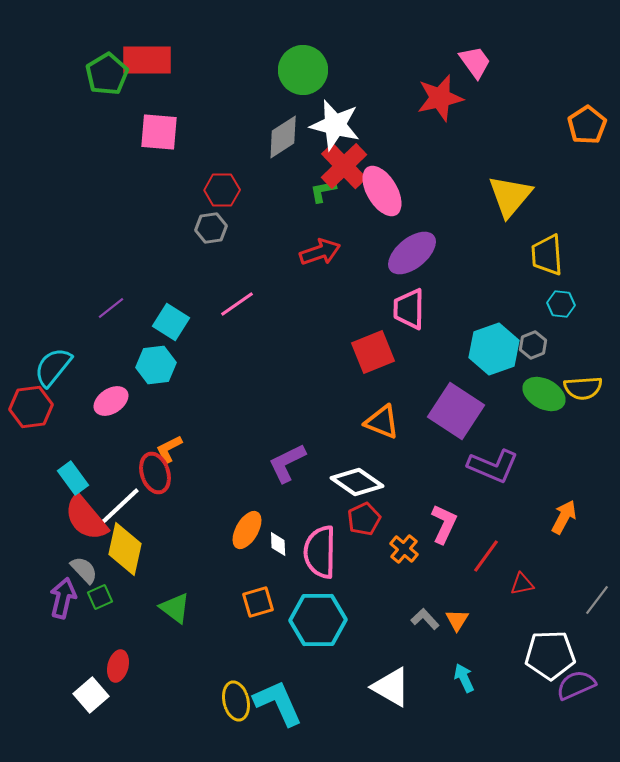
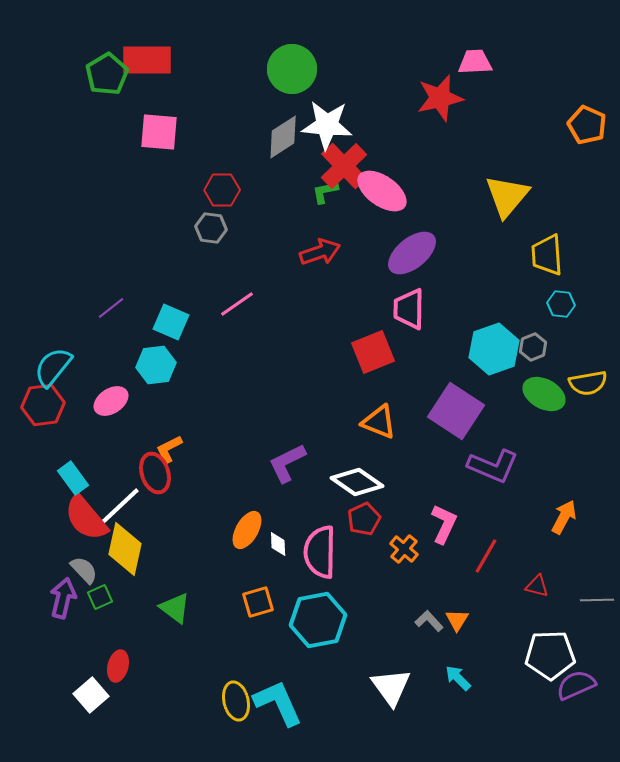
pink trapezoid at (475, 62): rotated 57 degrees counterclockwise
green circle at (303, 70): moved 11 px left, 1 px up
white star at (335, 125): moved 8 px left; rotated 9 degrees counterclockwise
orange pentagon at (587, 125): rotated 15 degrees counterclockwise
green L-shape at (323, 191): moved 2 px right, 1 px down
pink ellipse at (382, 191): rotated 24 degrees counterclockwise
yellow triangle at (510, 196): moved 3 px left
gray hexagon at (211, 228): rotated 16 degrees clockwise
cyan square at (171, 322): rotated 9 degrees counterclockwise
gray hexagon at (533, 345): moved 2 px down
yellow semicircle at (583, 388): moved 5 px right, 5 px up; rotated 6 degrees counterclockwise
red hexagon at (31, 407): moved 12 px right, 2 px up
orange triangle at (382, 422): moved 3 px left
red line at (486, 556): rotated 6 degrees counterclockwise
red triangle at (522, 584): moved 15 px right, 2 px down; rotated 25 degrees clockwise
gray line at (597, 600): rotated 52 degrees clockwise
gray L-shape at (425, 619): moved 4 px right, 2 px down
cyan hexagon at (318, 620): rotated 10 degrees counterclockwise
cyan arrow at (464, 678): moved 6 px left; rotated 20 degrees counterclockwise
white triangle at (391, 687): rotated 24 degrees clockwise
